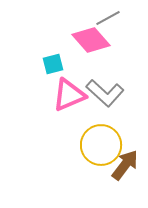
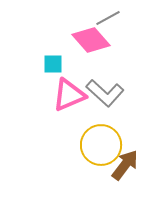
cyan square: rotated 15 degrees clockwise
